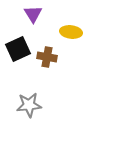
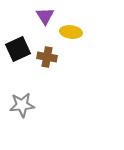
purple triangle: moved 12 px right, 2 px down
gray star: moved 7 px left
